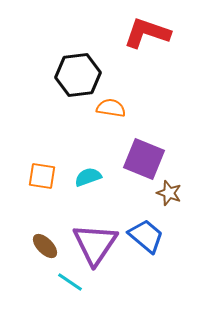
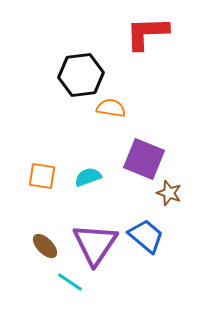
red L-shape: rotated 21 degrees counterclockwise
black hexagon: moved 3 px right
